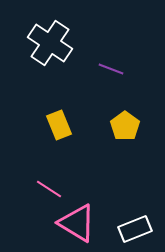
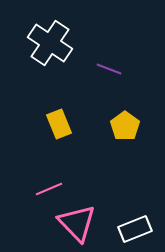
purple line: moved 2 px left
yellow rectangle: moved 1 px up
pink line: rotated 56 degrees counterclockwise
pink triangle: rotated 15 degrees clockwise
